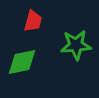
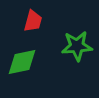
green star: moved 1 px right, 1 px down
